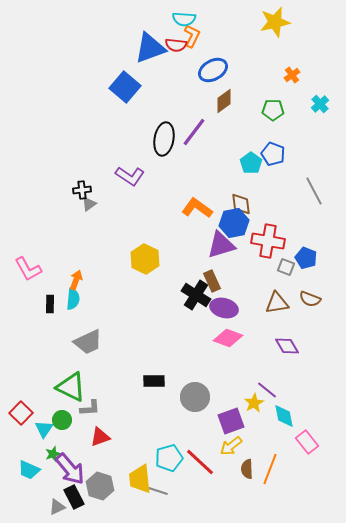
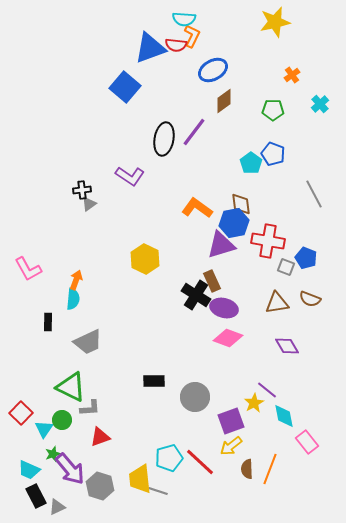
gray line at (314, 191): moved 3 px down
black rectangle at (50, 304): moved 2 px left, 18 px down
black rectangle at (74, 497): moved 38 px left, 1 px up
